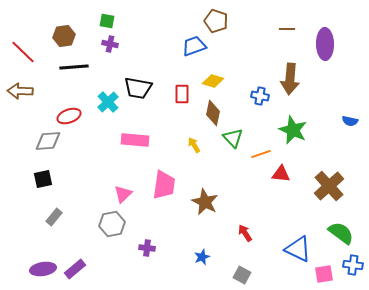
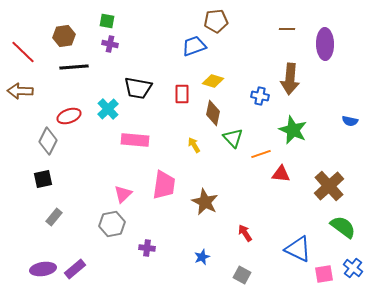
brown pentagon at (216, 21): rotated 25 degrees counterclockwise
cyan cross at (108, 102): moved 7 px down
gray diamond at (48, 141): rotated 60 degrees counterclockwise
green semicircle at (341, 233): moved 2 px right, 6 px up
blue cross at (353, 265): moved 3 px down; rotated 30 degrees clockwise
